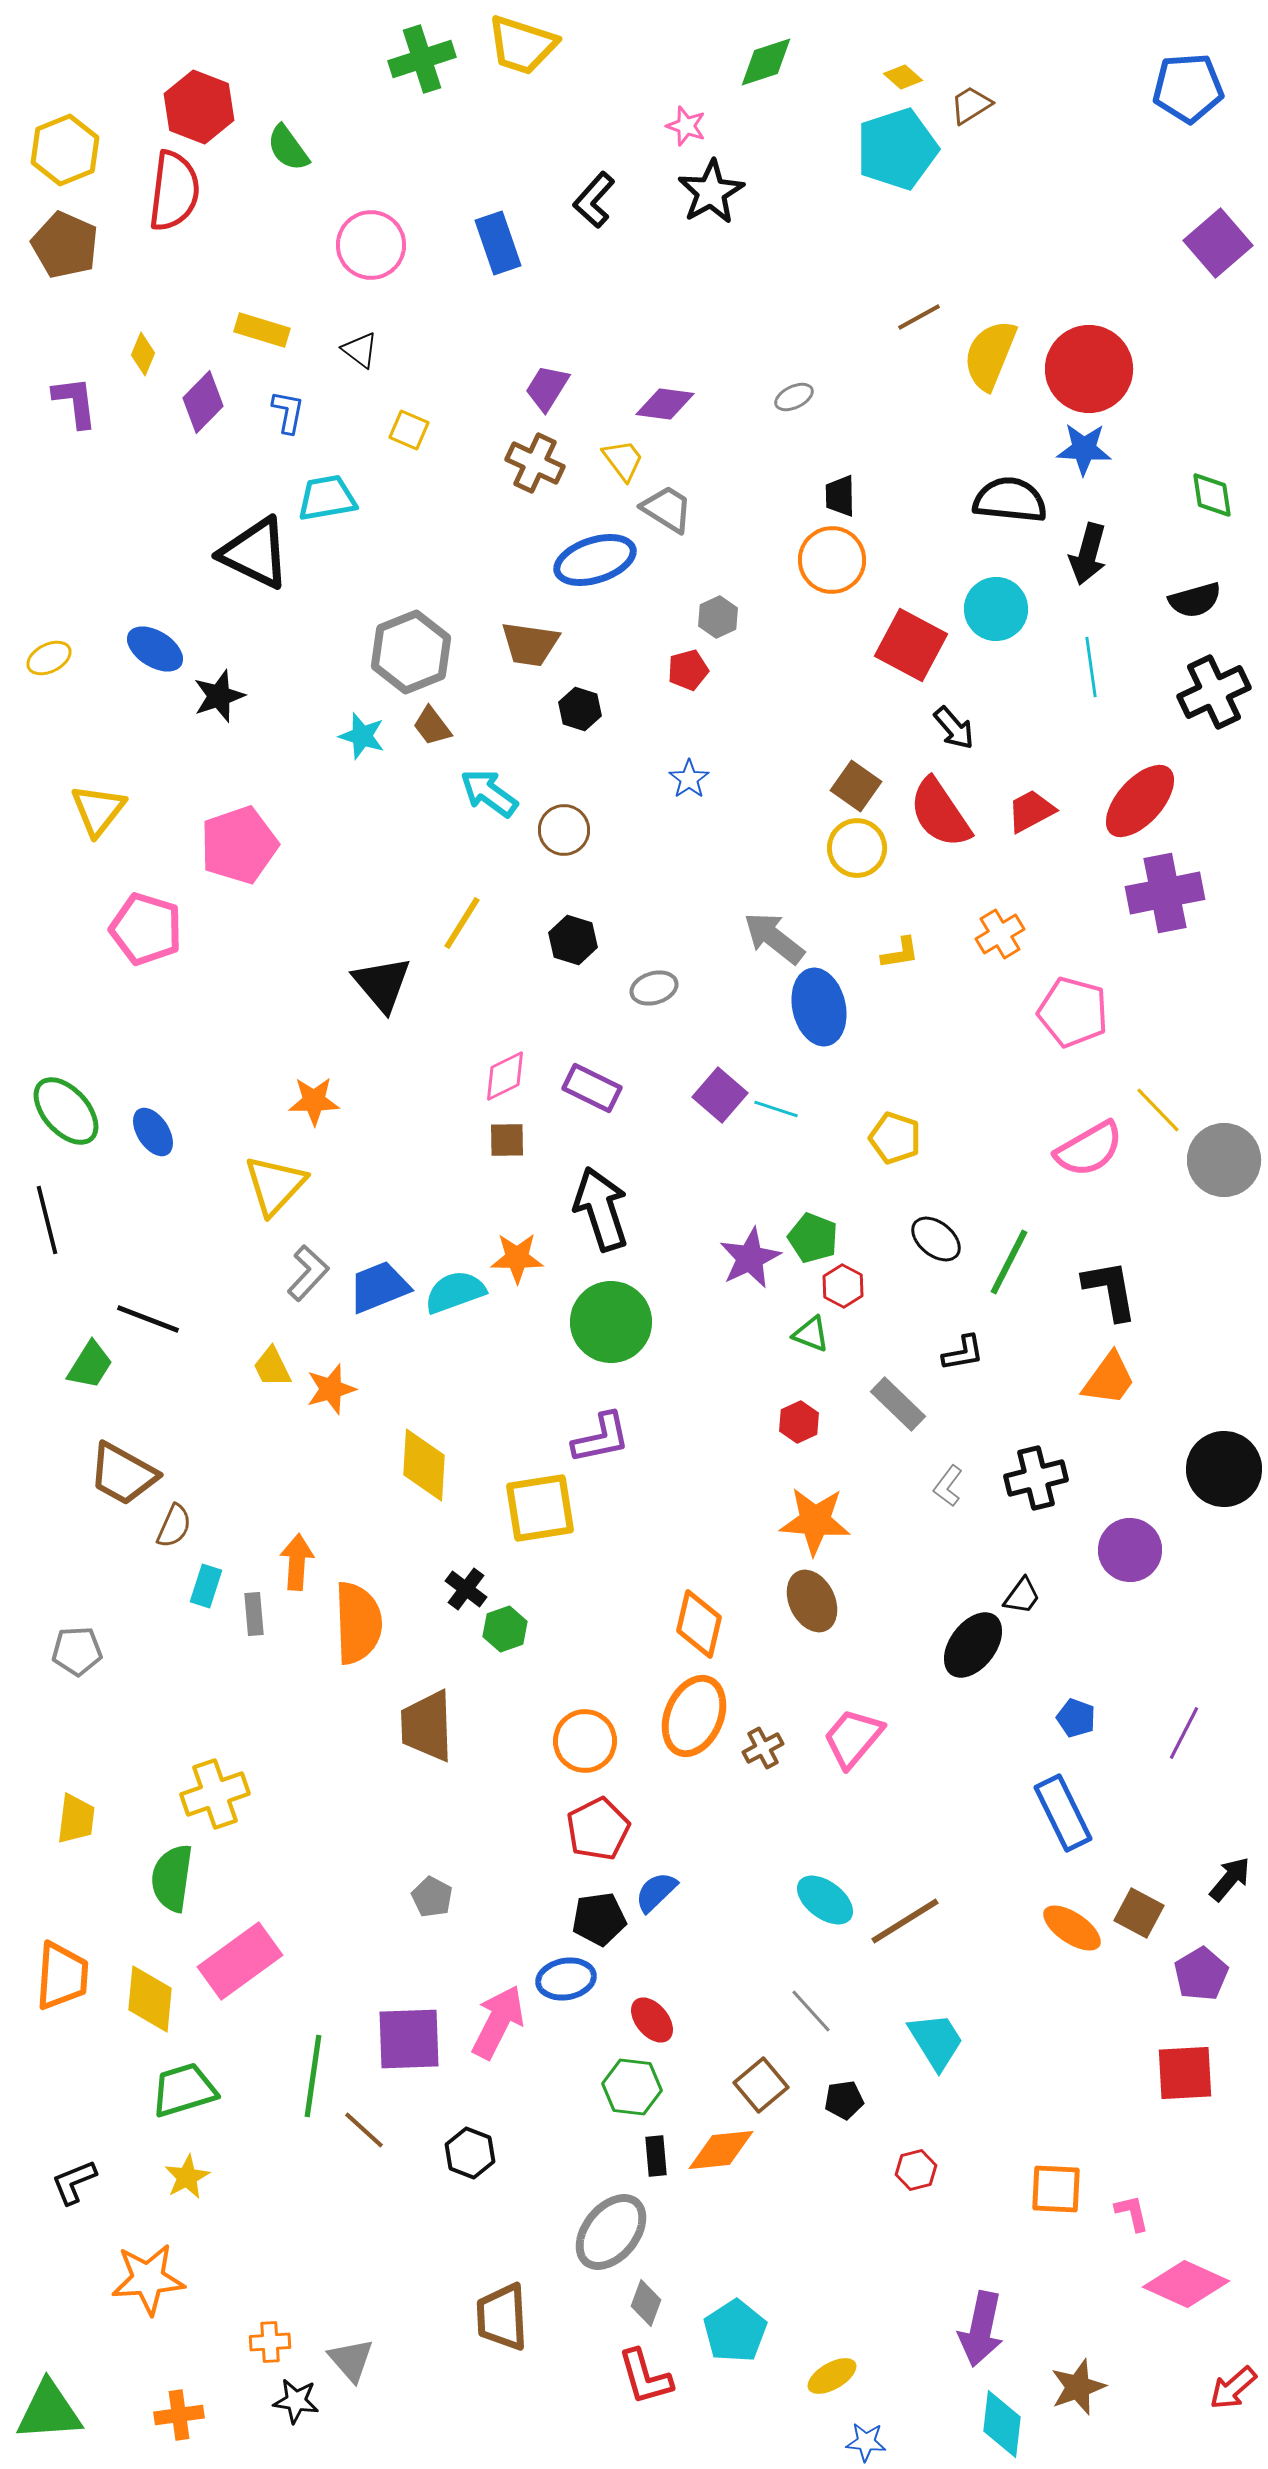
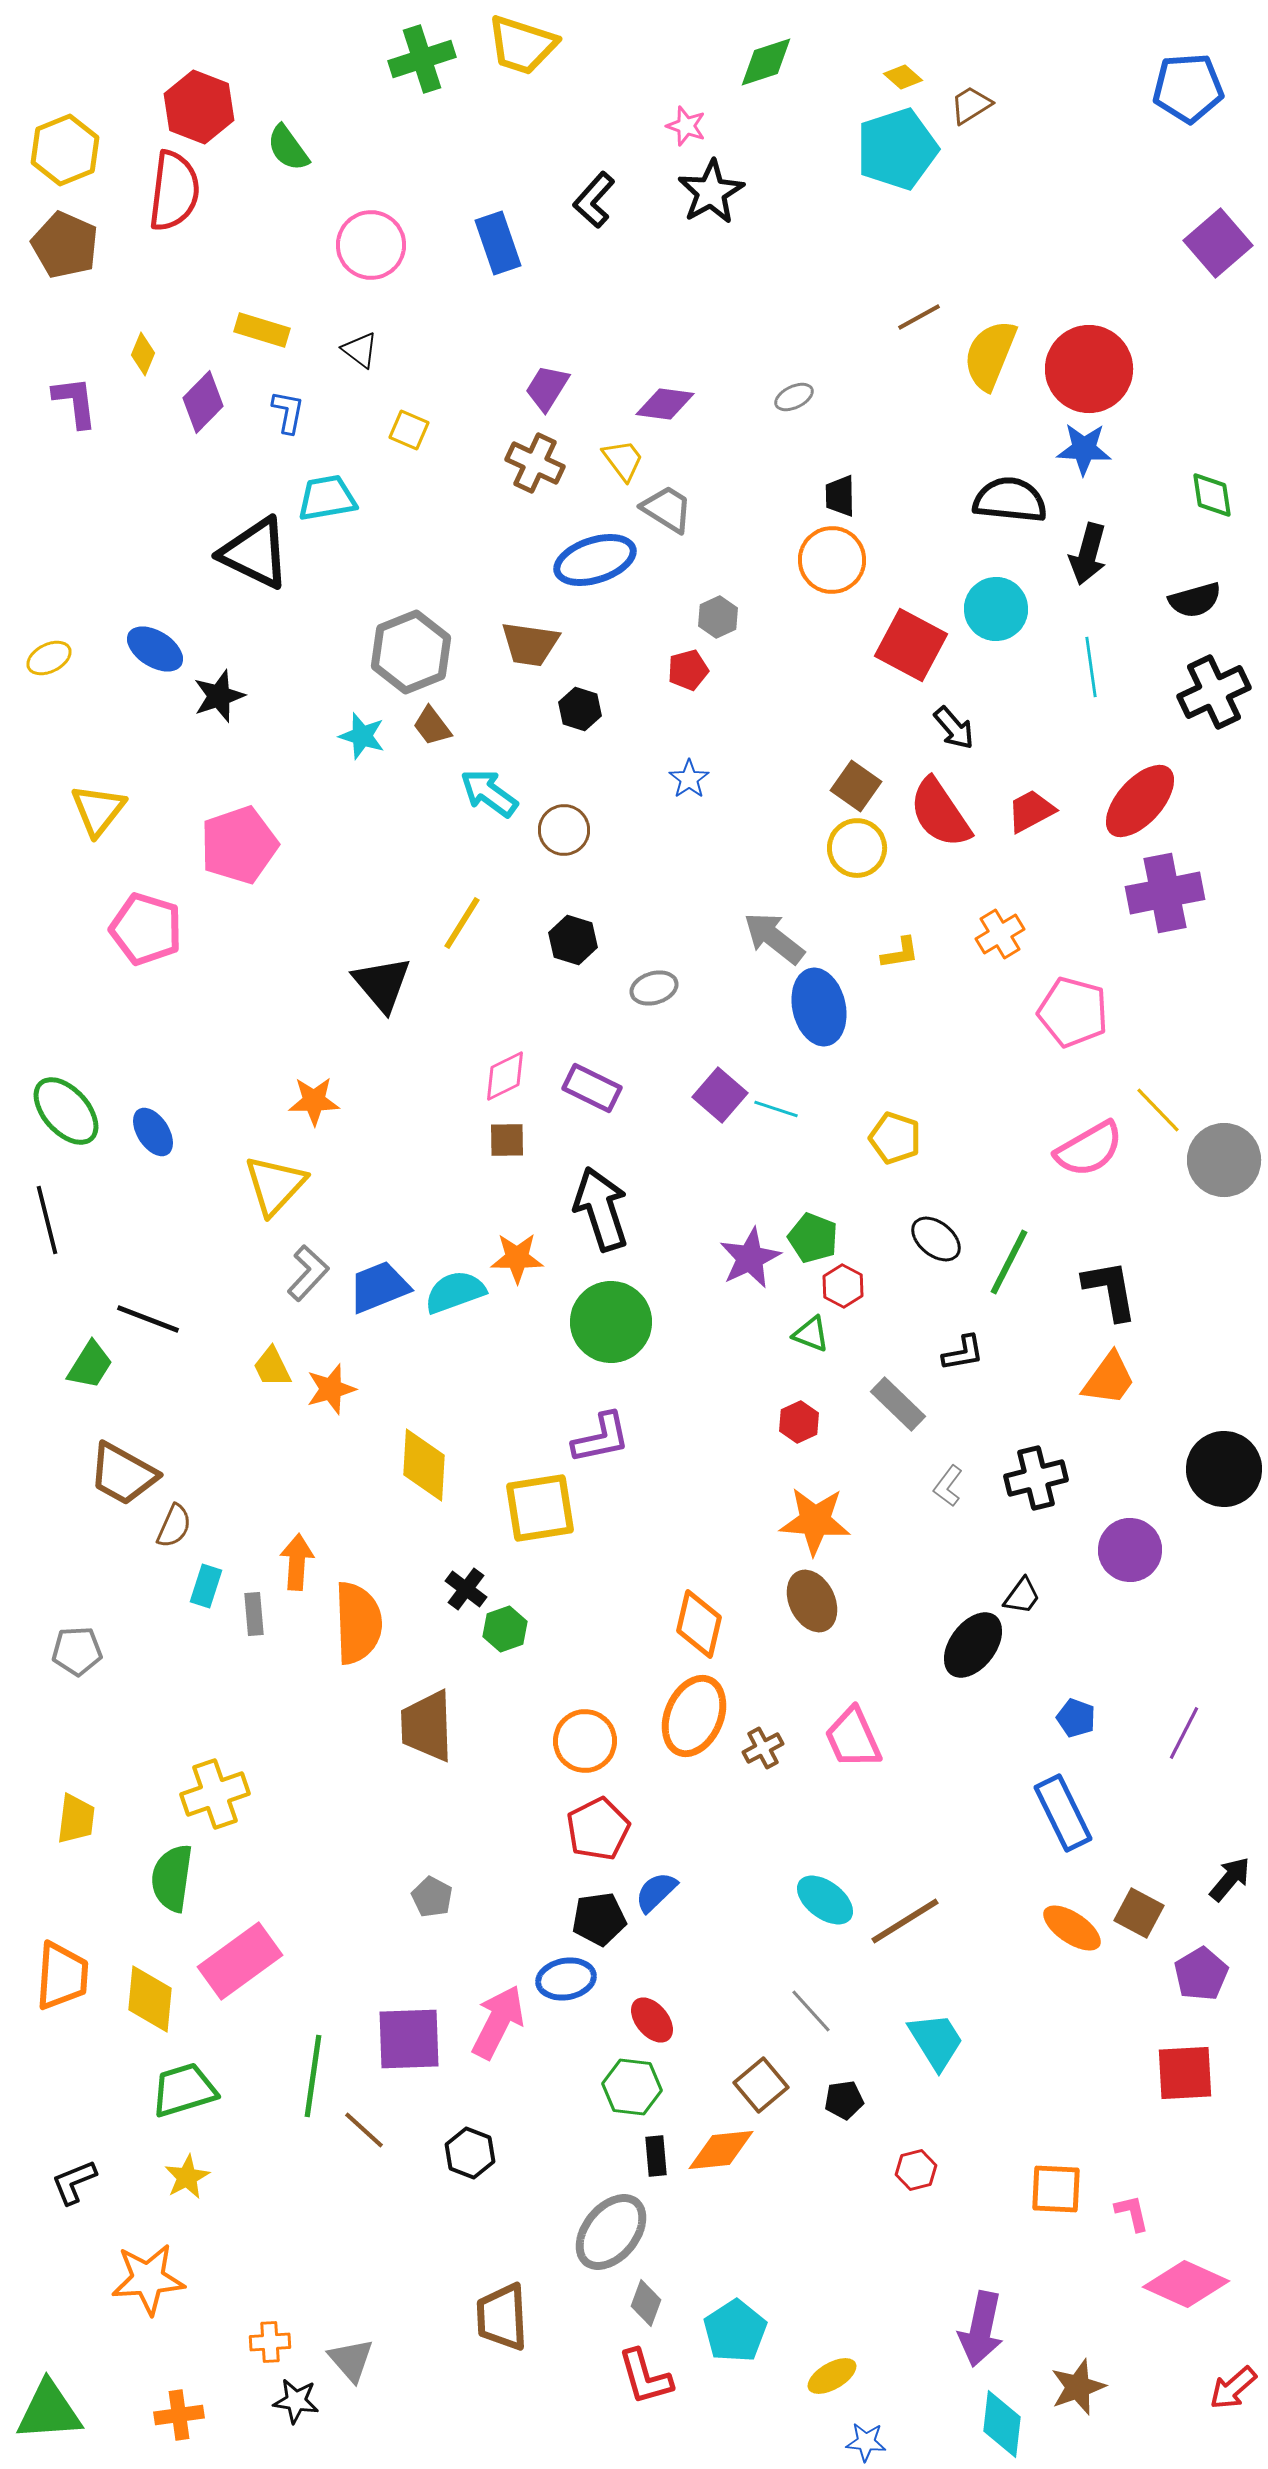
pink trapezoid at (853, 1738): rotated 64 degrees counterclockwise
